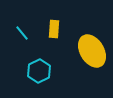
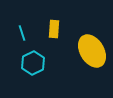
cyan line: rotated 21 degrees clockwise
cyan hexagon: moved 6 px left, 8 px up
